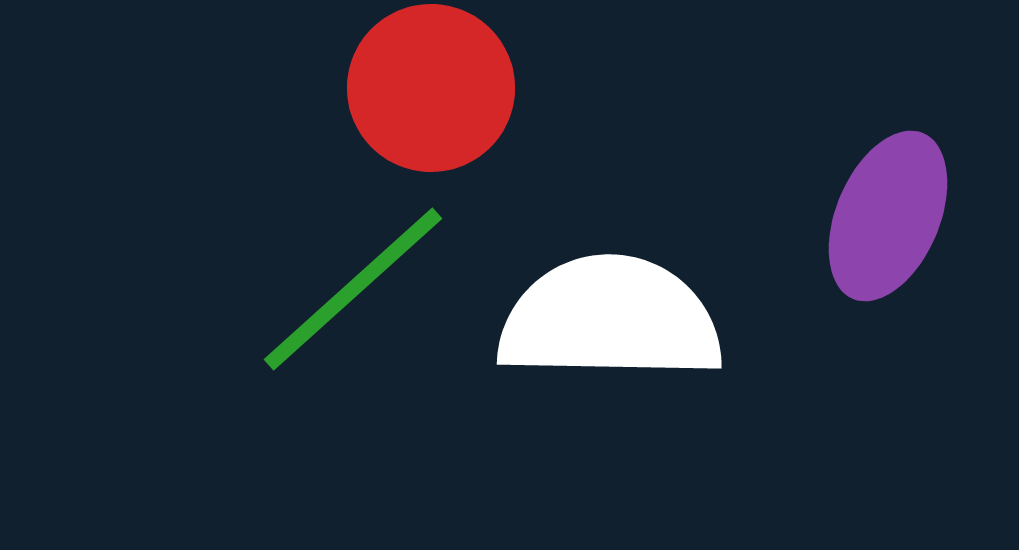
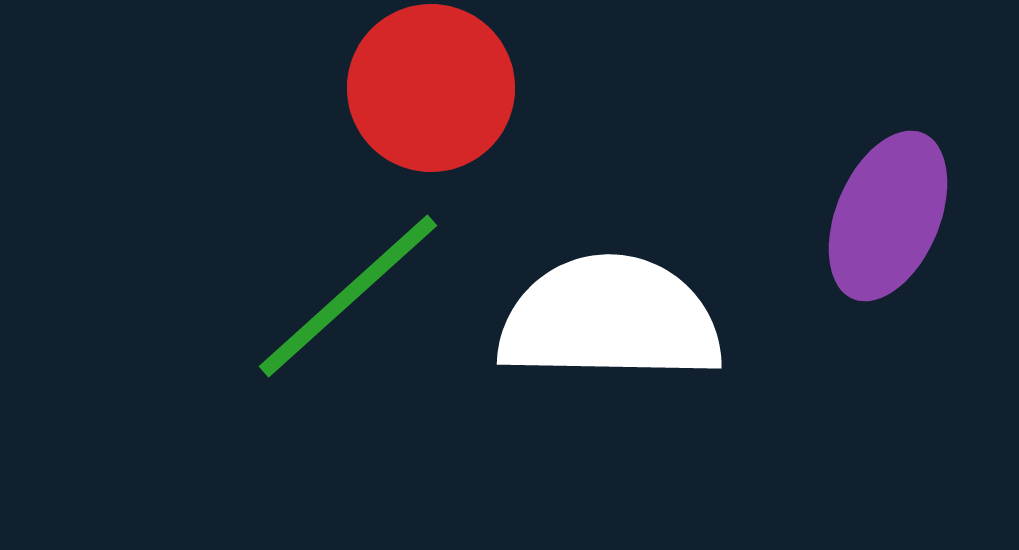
green line: moved 5 px left, 7 px down
